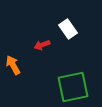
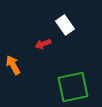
white rectangle: moved 3 px left, 4 px up
red arrow: moved 1 px right, 1 px up
